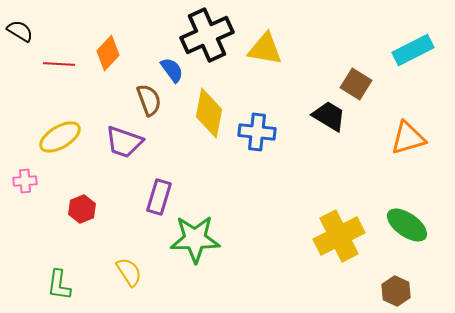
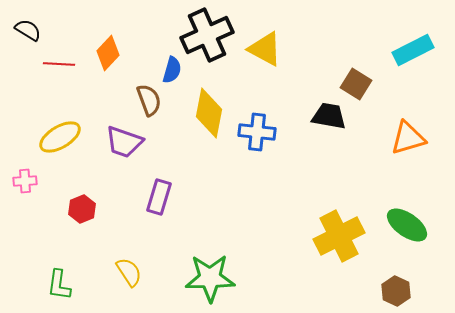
black semicircle: moved 8 px right, 1 px up
yellow triangle: rotated 18 degrees clockwise
blue semicircle: rotated 52 degrees clockwise
black trapezoid: rotated 21 degrees counterclockwise
green star: moved 15 px right, 39 px down
